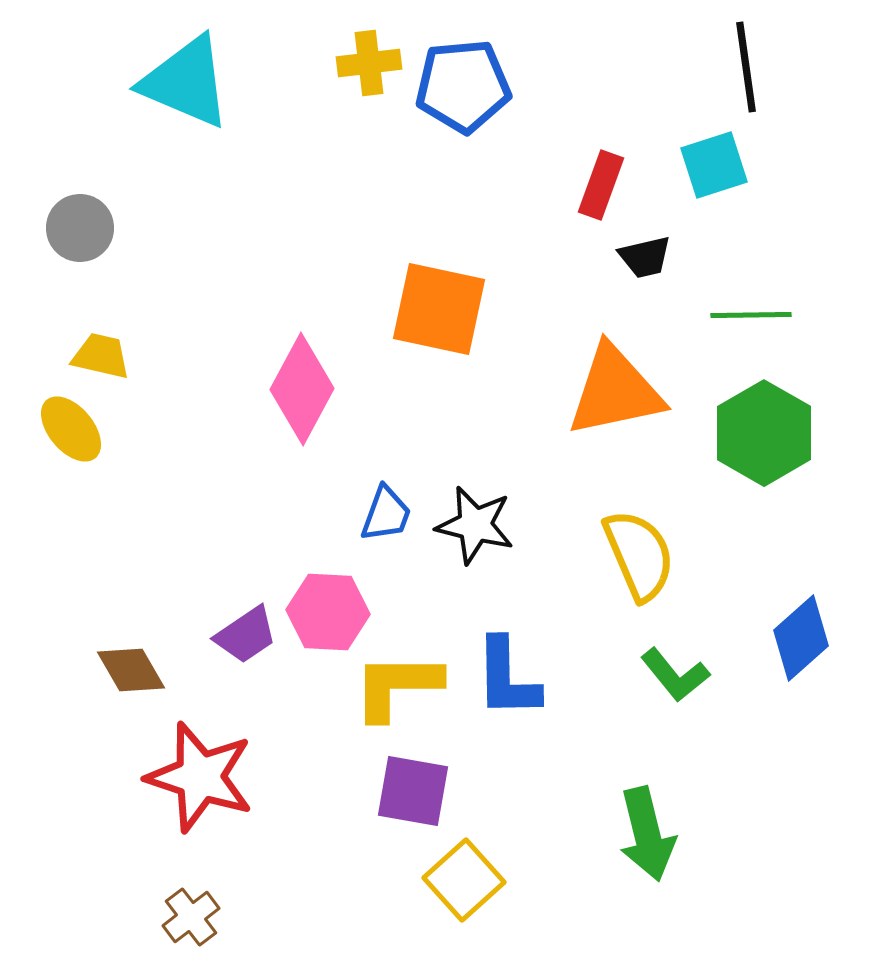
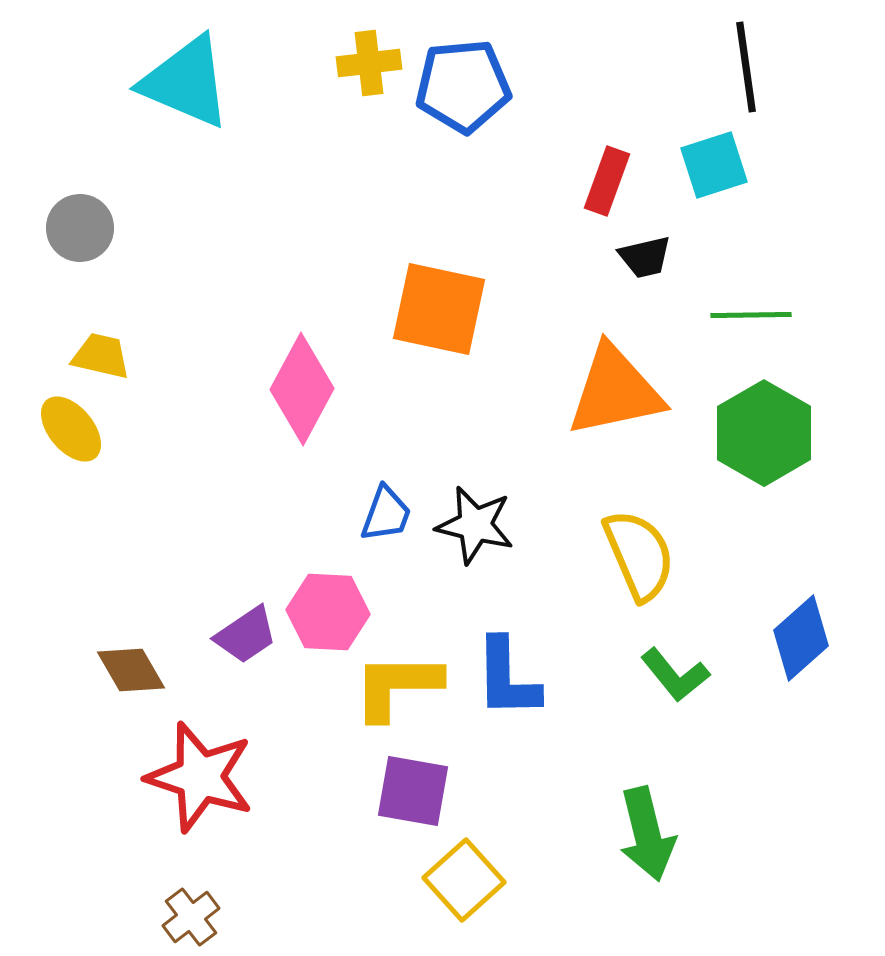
red rectangle: moved 6 px right, 4 px up
